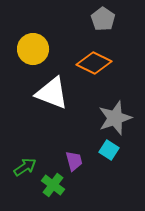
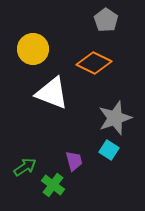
gray pentagon: moved 3 px right, 1 px down
